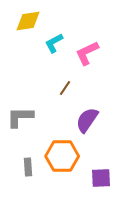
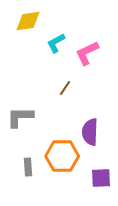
cyan L-shape: moved 2 px right
purple semicircle: moved 3 px right, 12 px down; rotated 32 degrees counterclockwise
